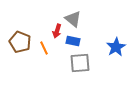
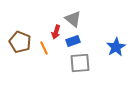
red arrow: moved 1 px left, 1 px down
blue rectangle: rotated 32 degrees counterclockwise
